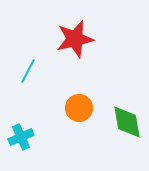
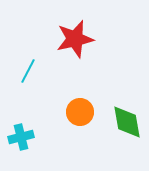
orange circle: moved 1 px right, 4 px down
cyan cross: rotated 10 degrees clockwise
